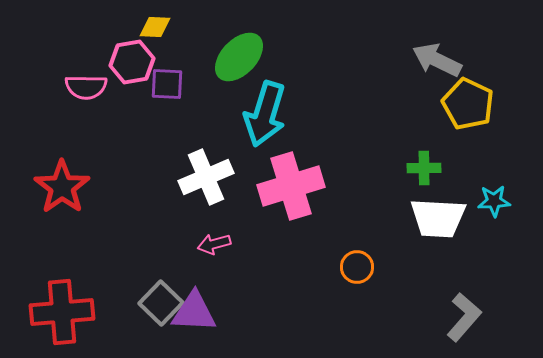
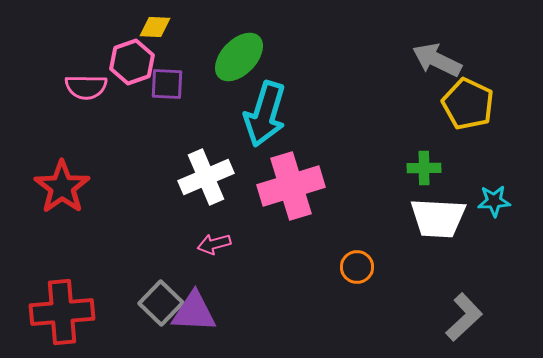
pink hexagon: rotated 9 degrees counterclockwise
gray L-shape: rotated 6 degrees clockwise
